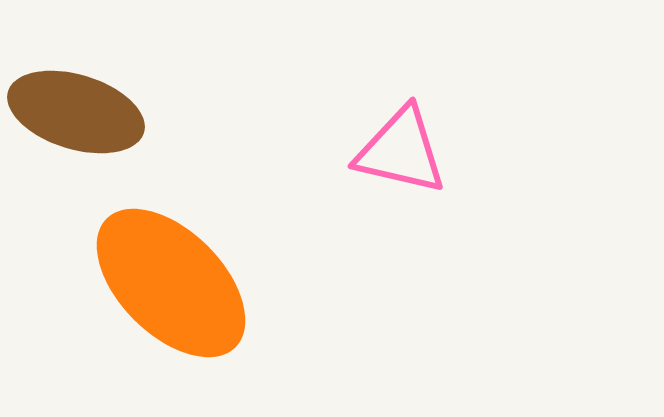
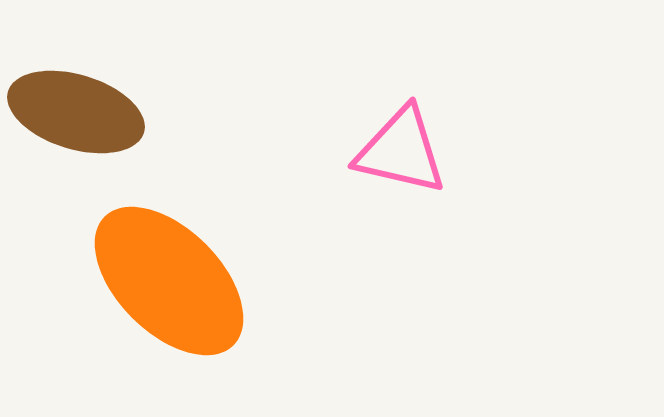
orange ellipse: moved 2 px left, 2 px up
